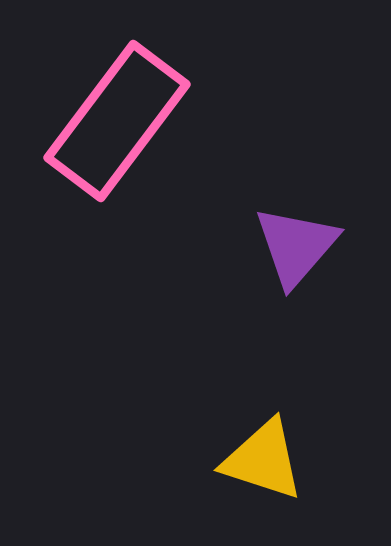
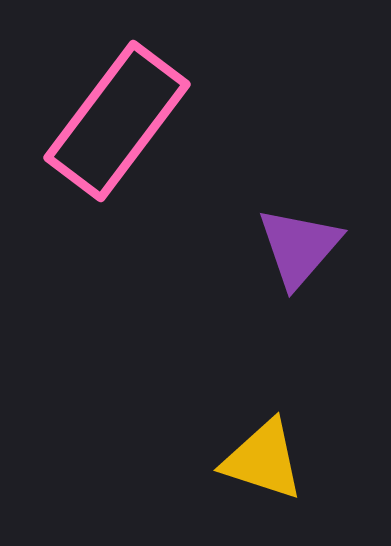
purple triangle: moved 3 px right, 1 px down
